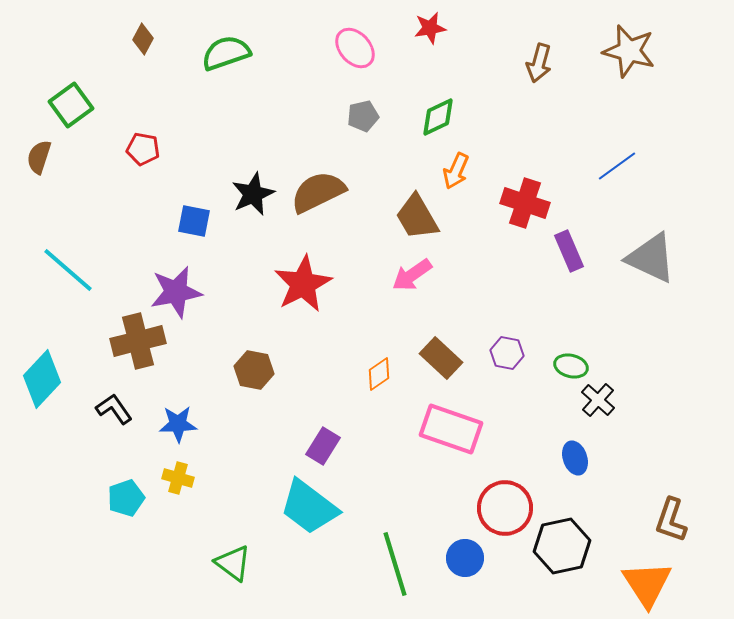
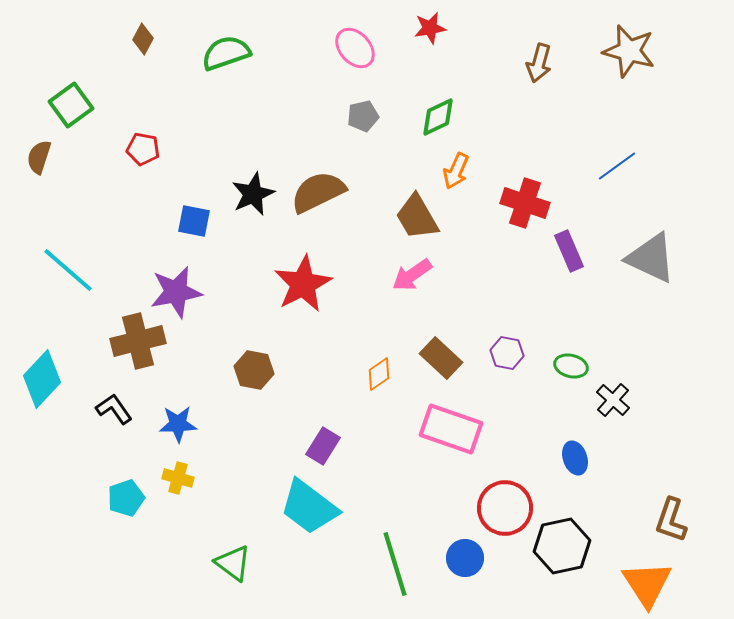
black cross at (598, 400): moved 15 px right
